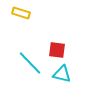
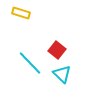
red square: rotated 30 degrees clockwise
cyan triangle: rotated 30 degrees clockwise
